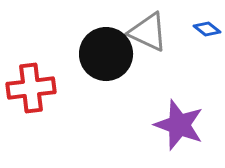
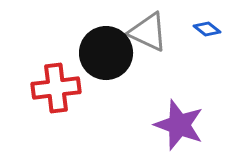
black circle: moved 1 px up
red cross: moved 25 px right
